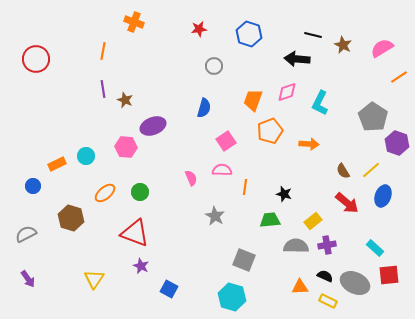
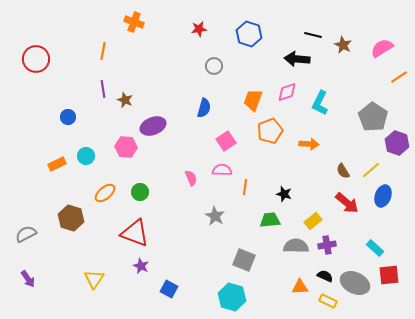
blue circle at (33, 186): moved 35 px right, 69 px up
